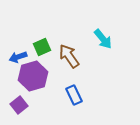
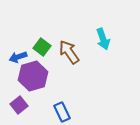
cyan arrow: rotated 20 degrees clockwise
green square: rotated 30 degrees counterclockwise
brown arrow: moved 4 px up
blue rectangle: moved 12 px left, 17 px down
